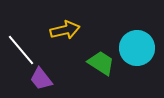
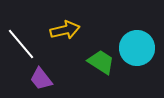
white line: moved 6 px up
green trapezoid: moved 1 px up
